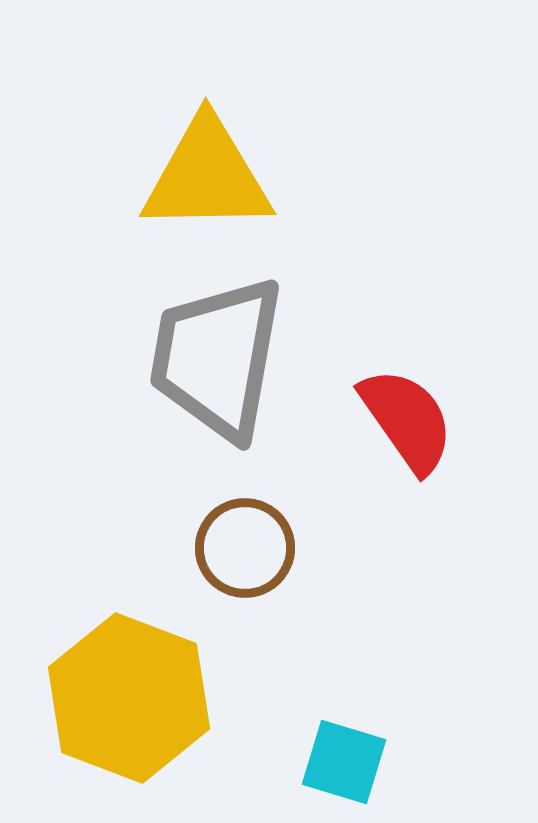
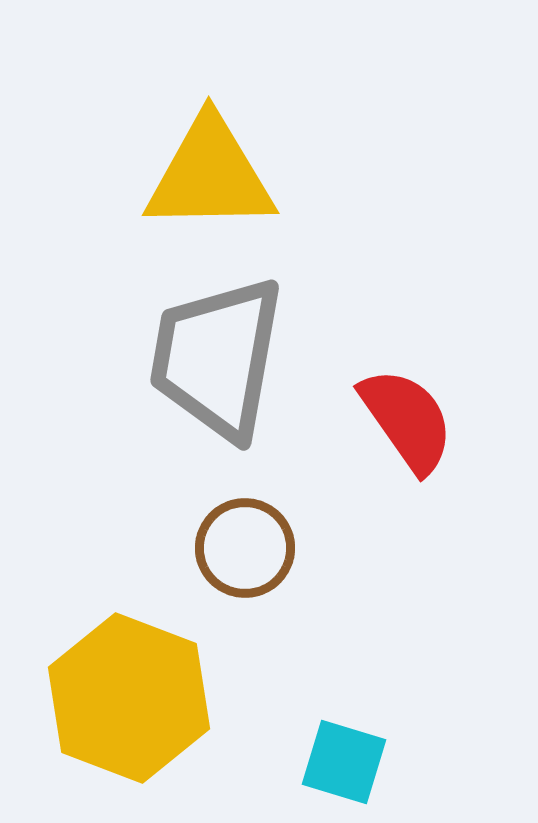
yellow triangle: moved 3 px right, 1 px up
